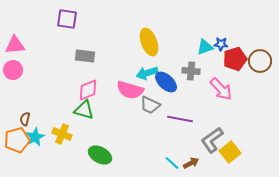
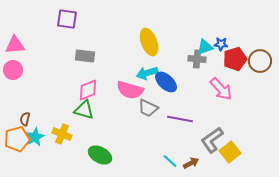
gray cross: moved 6 px right, 12 px up
gray trapezoid: moved 2 px left, 3 px down
orange pentagon: moved 1 px up
cyan line: moved 2 px left, 2 px up
